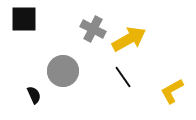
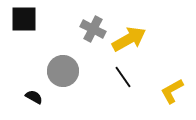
black semicircle: moved 2 px down; rotated 36 degrees counterclockwise
